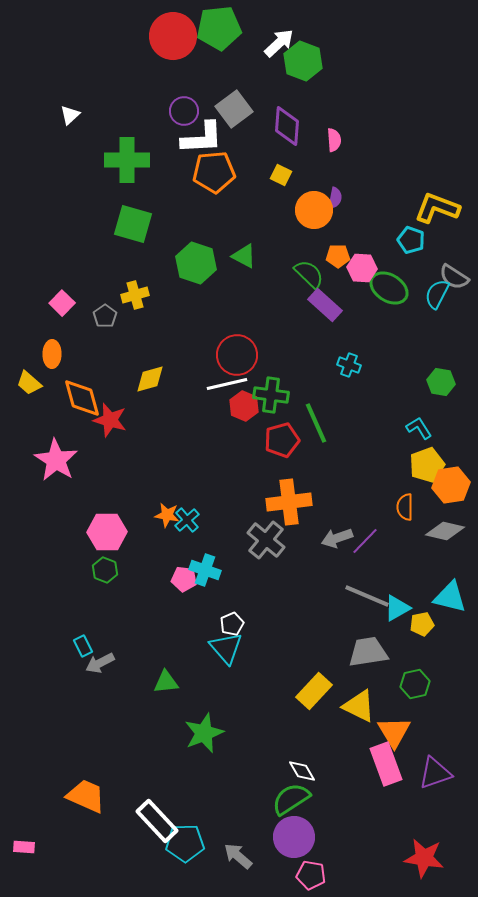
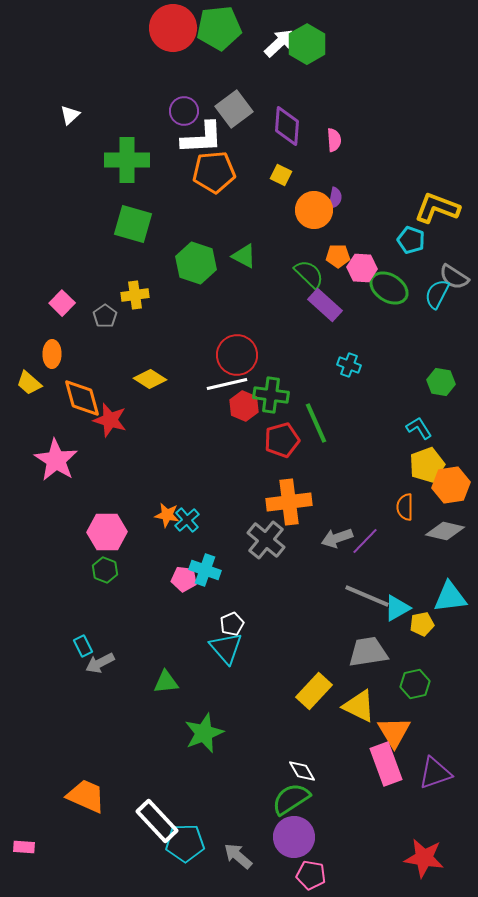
red circle at (173, 36): moved 8 px up
green hexagon at (303, 61): moved 4 px right, 17 px up; rotated 9 degrees clockwise
yellow cross at (135, 295): rotated 8 degrees clockwise
yellow diamond at (150, 379): rotated 48 degrees clockwise
cyan triangle at (450, 597): rotated 21 degrees counterclockwise
